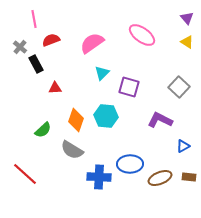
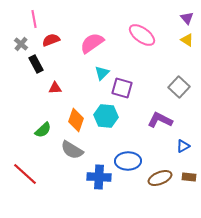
yellow triangle: moved 2 px up
gray cross: moved 1 px right, 3 px up
purple square: moved 7 px left, 1 px down
blue ellipse: moved 2 px left, 3 px up
